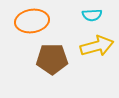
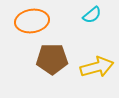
cyan semicircle: rotated 36 degrees counterclockwise
yellow arrow: moved 21 px down
